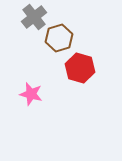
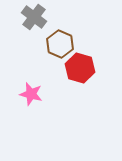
gray cross: rotated 15 degrees counterclockwise
brown hexagon: moved 1 px right, 6 px down; rotated 20 degrees counterclockwise
